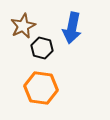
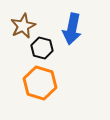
blue arrow: moved 1 px down
orange hexagon: moved 1 px left, 5 px up; rotated 8 degrees clockwise
